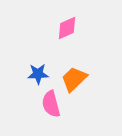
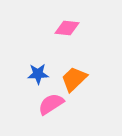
pink diamond: rotated 30 degrees clockwise
pink semicircle: rotated 72 degrees clockwise
